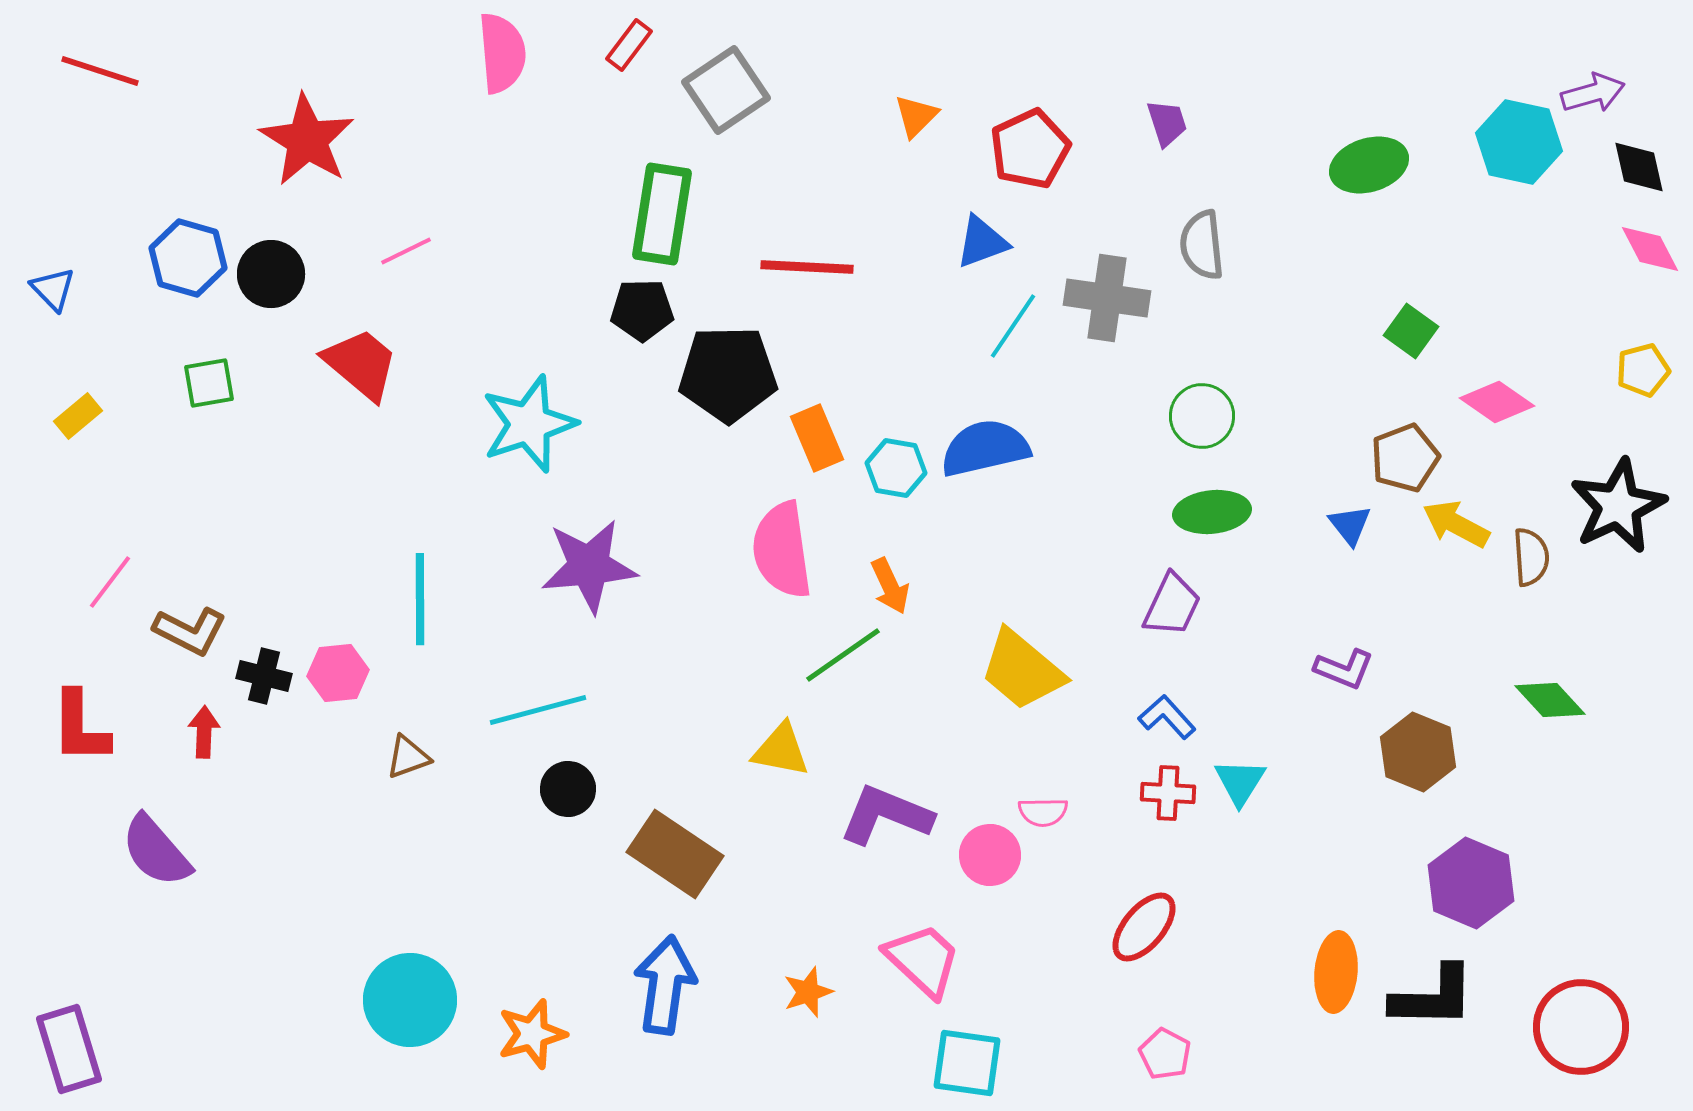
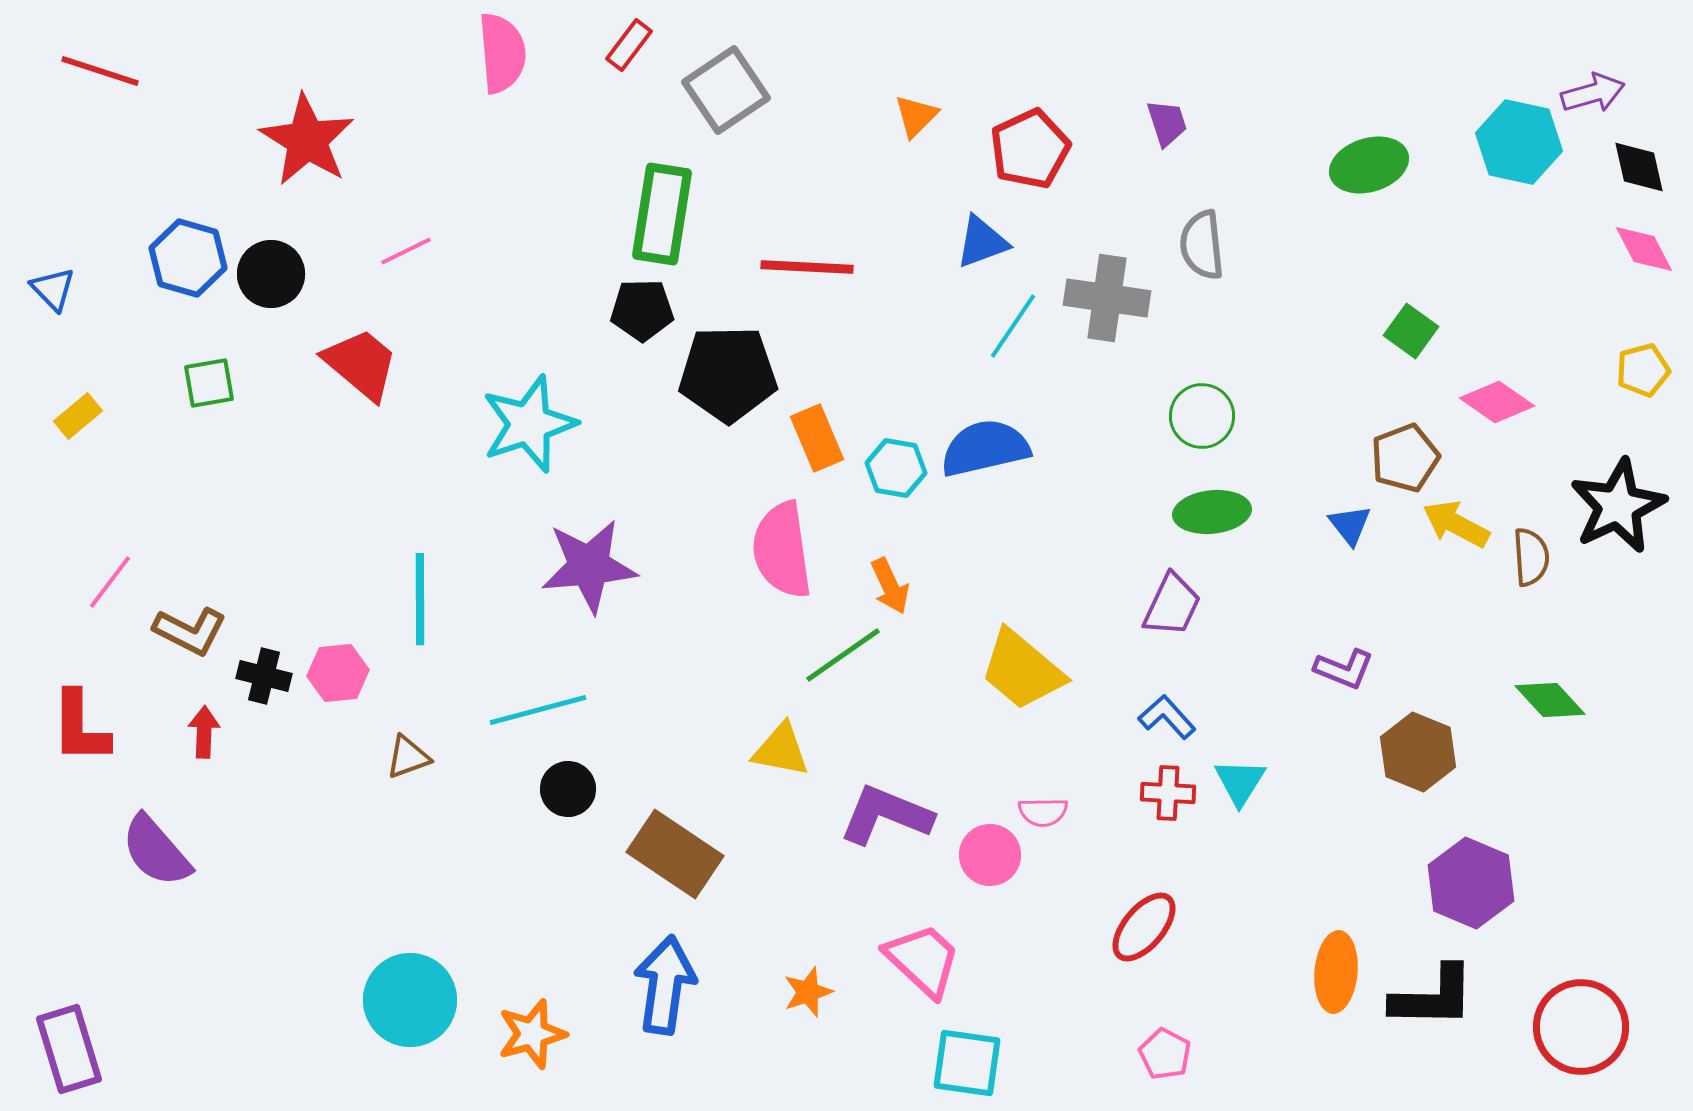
pink diamond at (1650, 249): moved 6 px left
